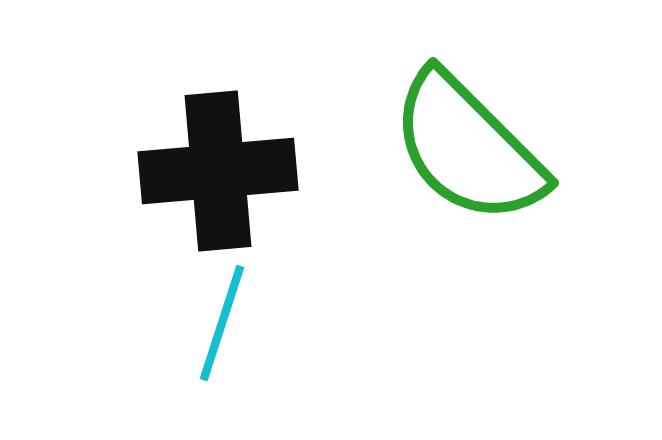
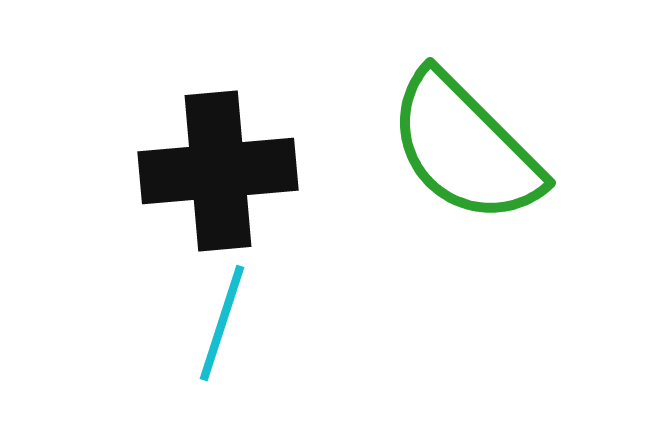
green semicircle: moved 3 px left
